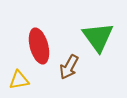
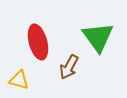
red ellipse: moved 1 px left, 4 px up
yellow triangle: rotated 25 degrees clockwise
